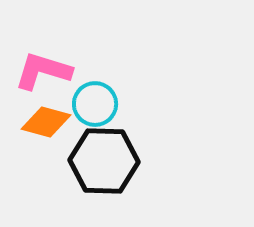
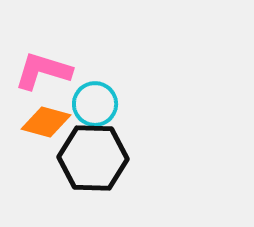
black hexagon: moved 11 px left, 3 px up
